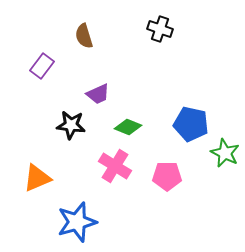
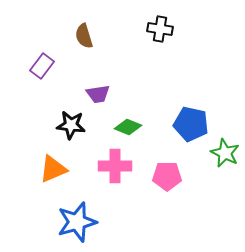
black cross: rotated 10 degrees counterclockwise
purple trapezoid: rotated 15 degrees clockwise
pink cross: rotated 32 degrees counterclockwise
orange triangle: moved 16 px right, 9 px up
